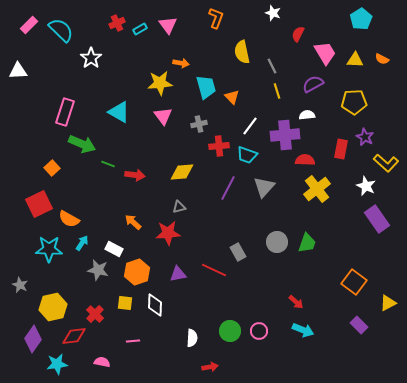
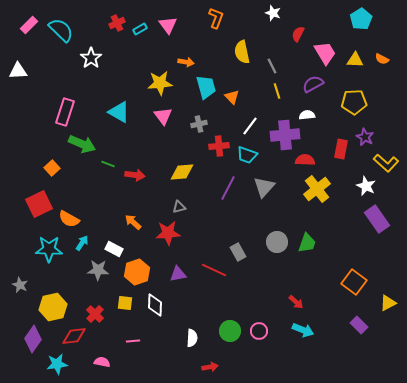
orange arrow at (181, 63): moved 5 px right, 1 px up
gray star at (98, 270): rotated 10 degrees counterclockwise
